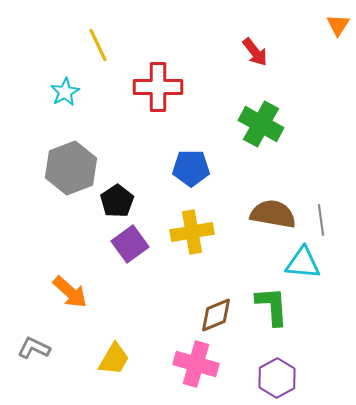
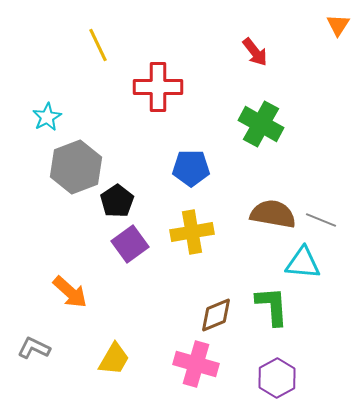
cyan star: moved 18 px left, 25 px down
gray hexagon: moved 5 px right, 1 px up
gray line: rotated 60 degrees counterclockwise
